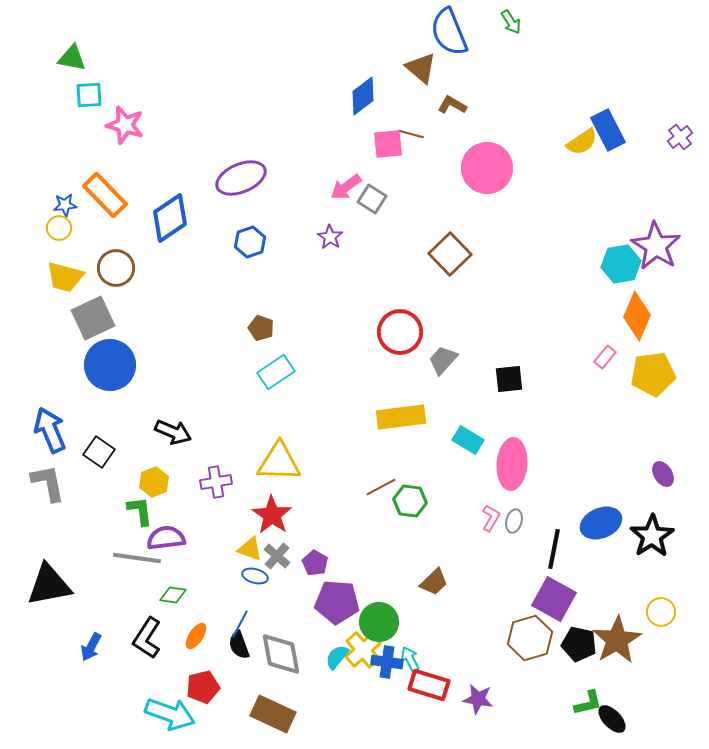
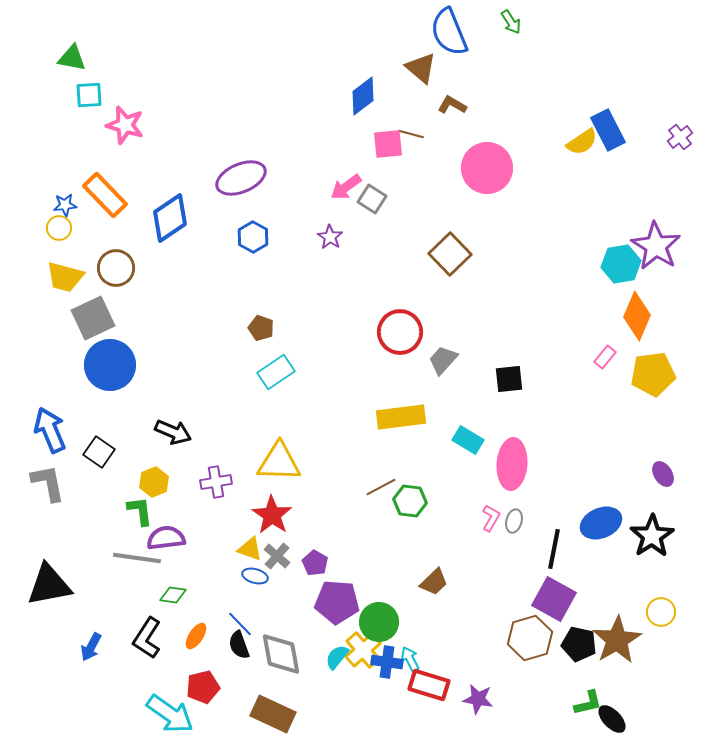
blue hexagon at (250, 242): moved 3 px right, 5 px up; rotated 12 degrees counterclockwise
blue line at (240, 624): rotated 72 degrees counterclockwise
cyan arrow at (170, 714): rotated 15 degrees clockwise
